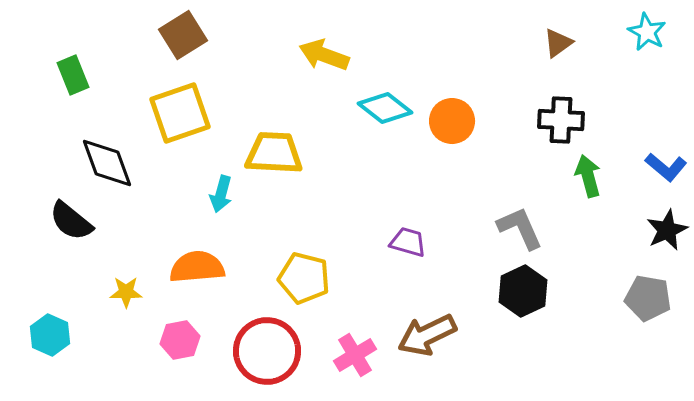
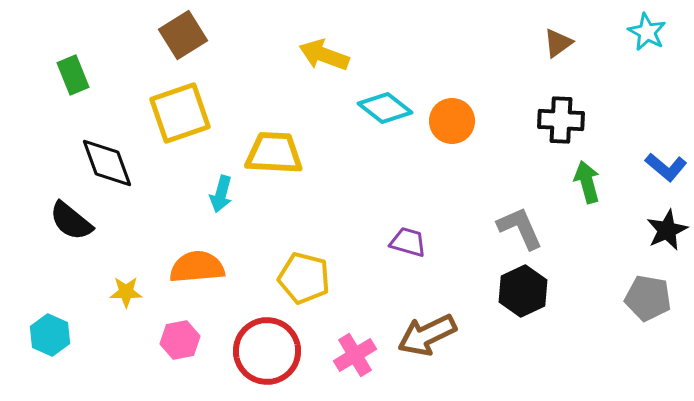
green arrow: moved 1 px left, 6 px down
